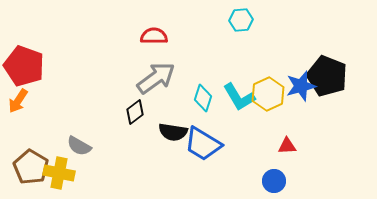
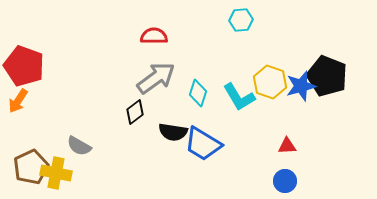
yellow hexagon: moved 2 px right, 12 px up; rotated 16 degrees counterclockwise
cyan diamond: moved 5 px left, 5 px up
brown pentagon: rotated 16 degrees clockwise
yellow cross: moved 3 px left
blue circle: moved 11 px right
